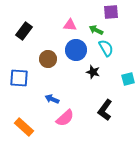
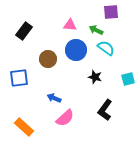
cyan semicircle: rotated 24 degrees counterclockwise
black star: moved 2 px right, 5 px down
blue square: rotated 12 degrees counterclockwise
blue arrow: moved 2 px right, 1 px up
